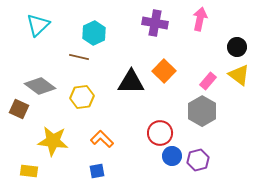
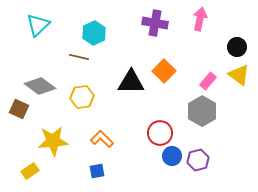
yellow star: rotated 12 degrees counterclockwise
yellow rectangle: moved 1 px right; rotated 42 degrees counterclockwise
